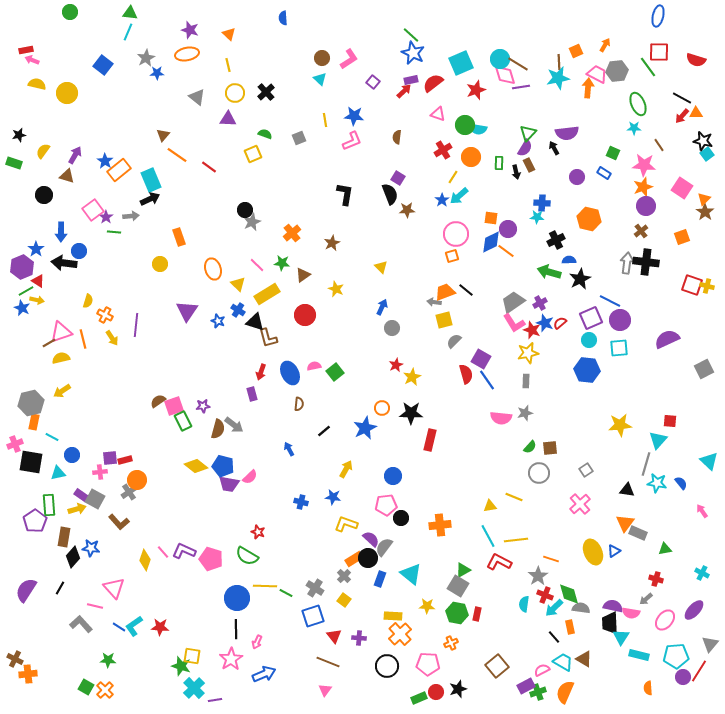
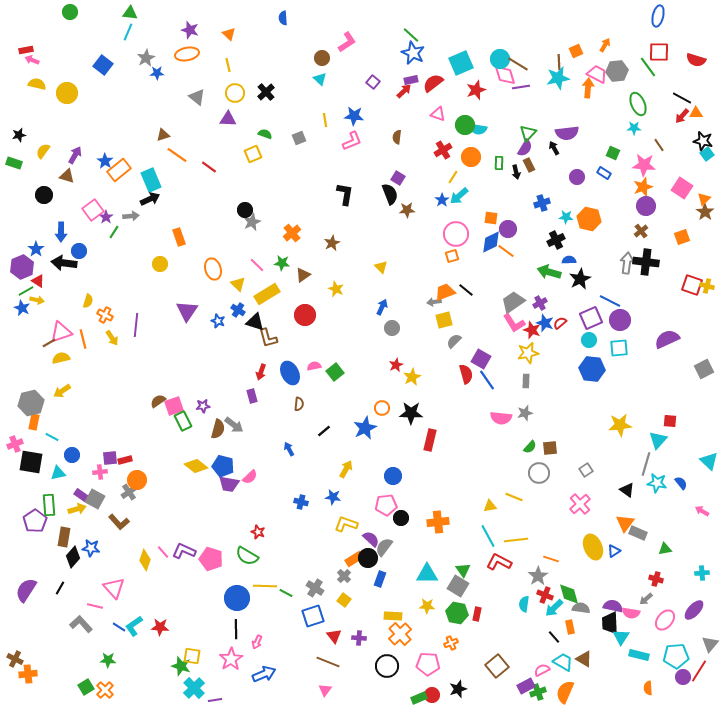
pink L-shape at (349, 59): moved 2 px left, 17 px up
brown triangle at (163, 135): rotated 32 degrees clockwise
blue cross at (542, 203): rotated 21 degrees counterclockwise
cyan star at (537, 217): moved 29 px right
green line at (114, 232): rotated 64 degrees counterclockwise
gray arrow at (434, 302): rotated 16 degrees counterclockwise
blue hexagon at (587, 370): moved 5 px right, 1 px up
purple rectangle at (252, 394): moved 2 px down
black triangle at (627, 490): rotated 28 degrees clockwise
pink arrow at (702, 511): rotated 24 degrees counterclockwise
orange cross at (440, 525): moved 2 px left, 3 px up
yellow ellipse at (593, 552): moved 5 px up
green triangle at (463, 570): rotated 35 degrees counterclockwise
cyan cross at (702, 573): rotated 32 degrees counterclockwise
cyan triangle at (411, 574): moved 16 px right; rotated 40 degrees counterclockwise
green square at (86, 687): rotated 28 degrees clockwise
red circle at (436, 692): moved 4 px left, 3 px down
